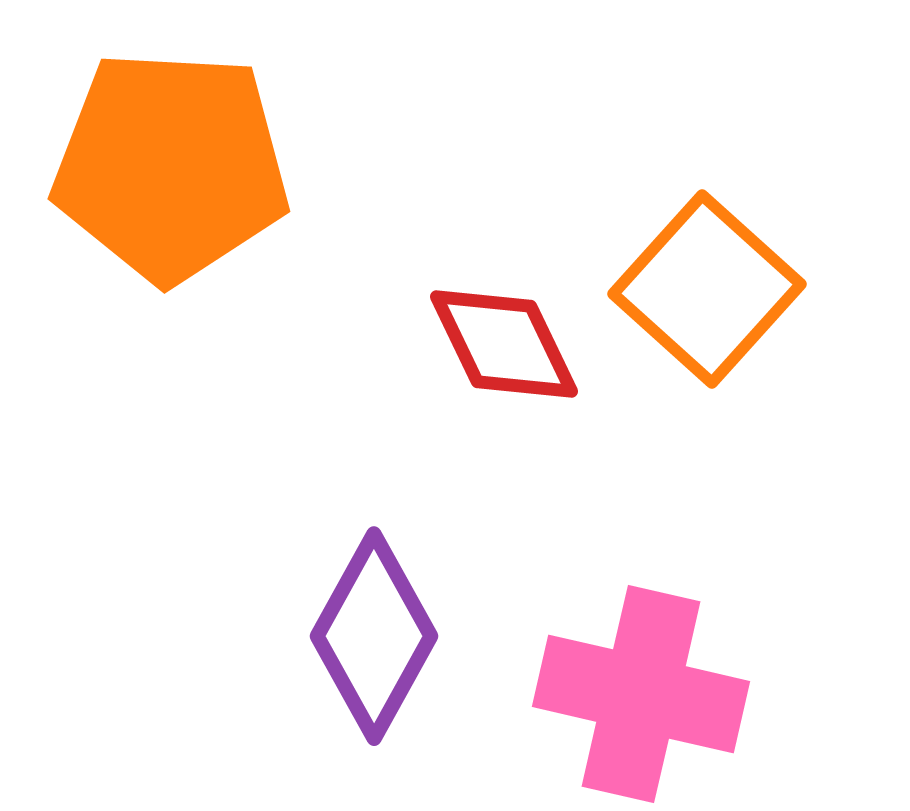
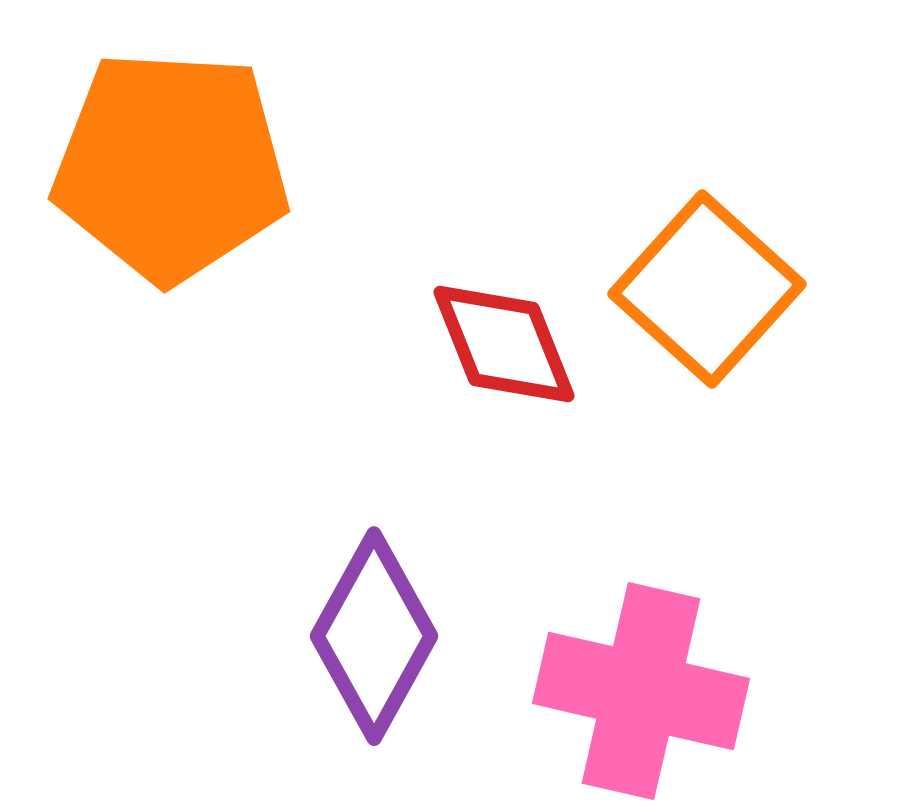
red diamond: rotated 4 degrees clockwise
pink cross: moved 3 px up
